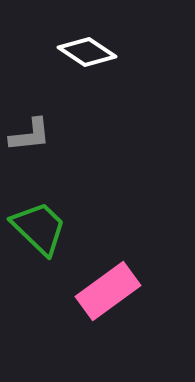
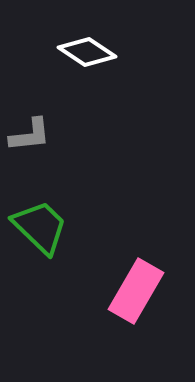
green trapezoid: moved 1 px right, 1 px up
pink rectangle: moved 28 px right; rotated 24 degrees counterclockwise
